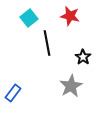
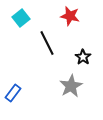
cyan square: moved 8 px left
black line: rotated 15 degrees counterclockwise
